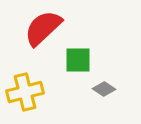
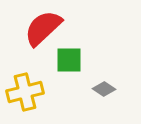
green square: moved 9 px left
